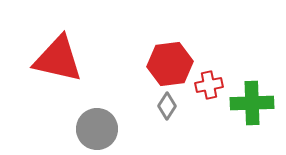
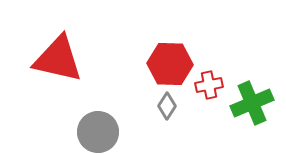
red hexagon: rotated 9 degrees clockwise
green cross: rotated 21 degrees counterclockwise
gray circle: moved 1 px right, 3 px down
